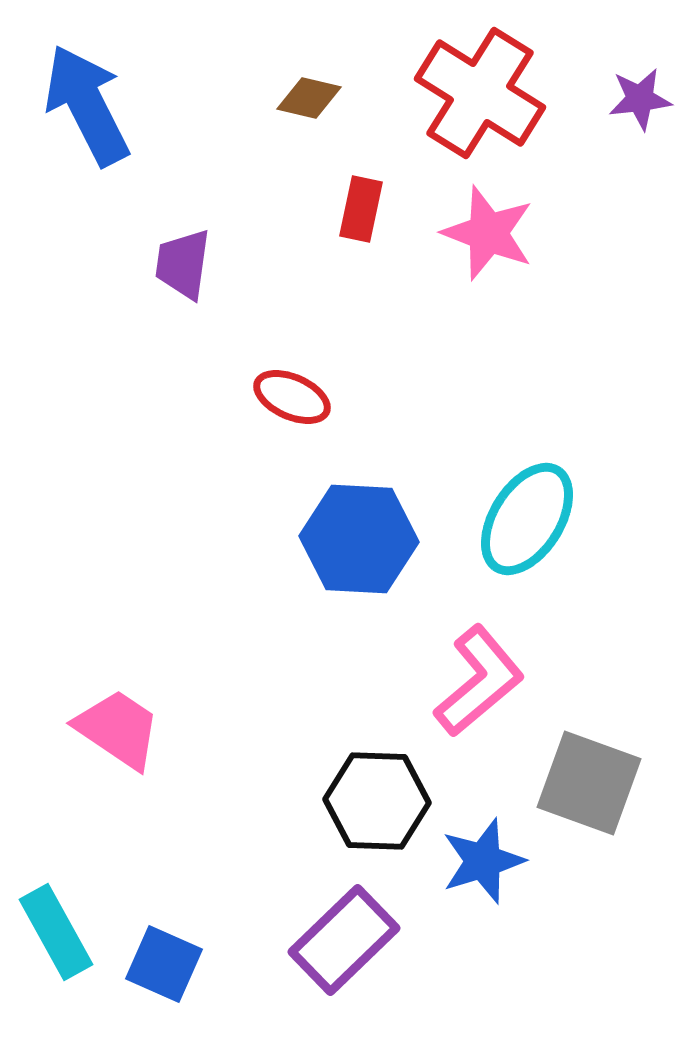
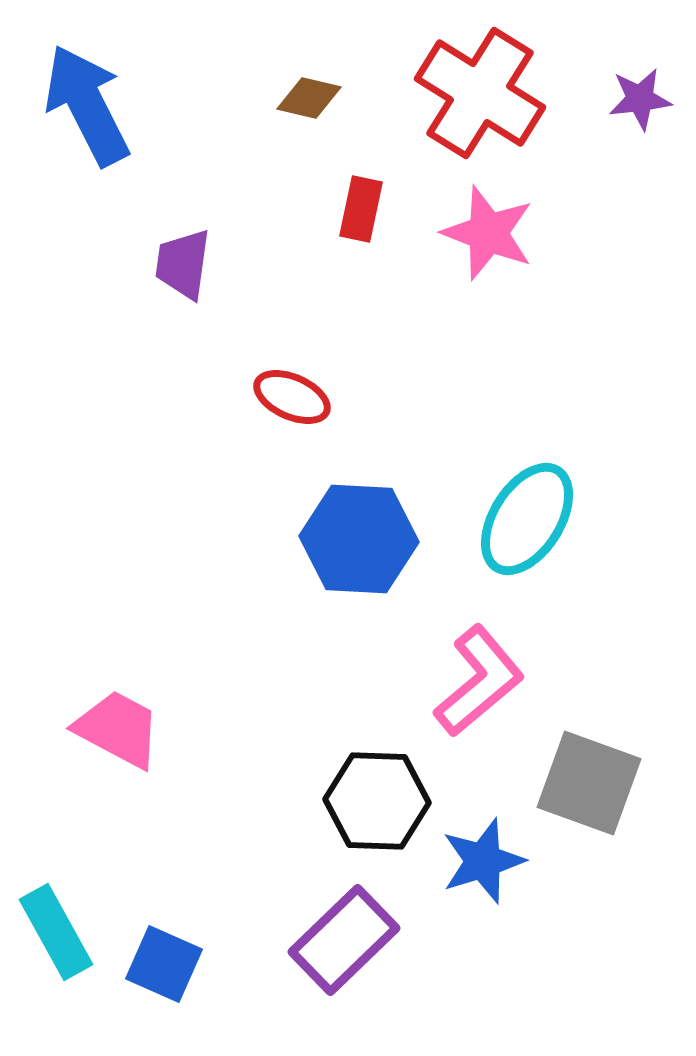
pink trapezoid: rotated 6 degrees counterclockwise
